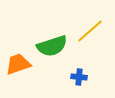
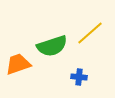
yellow line: moved 2 px down
